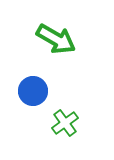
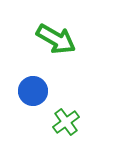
green cross: moved 1 px right, 1 px up
